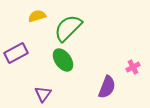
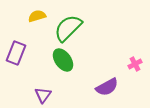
purple rectangle: rotated 40 degrees counterclockwise
pink cross: moved 2 px right, 3 px up
purple semicircle: rotated 40 degrees clockwise
purple triangle: moved 1 px down
